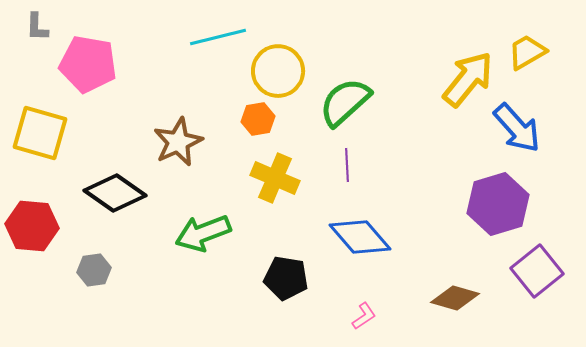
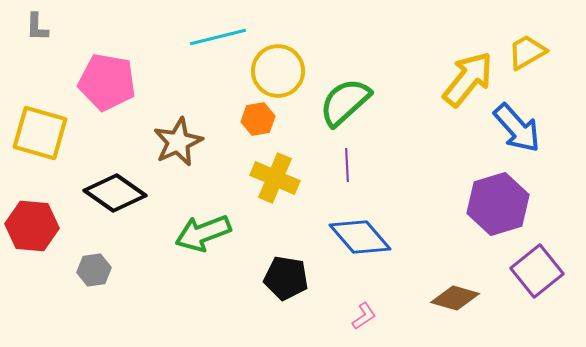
pink pentagon: moved 19 px right, 18 px down
